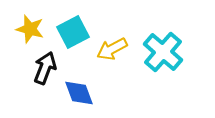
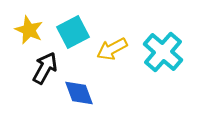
yellow star: moved 1 px left, 1 px down; rotated 8 degrees clockwise
black arrow: rotated 8 degrees clockwise
